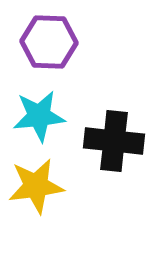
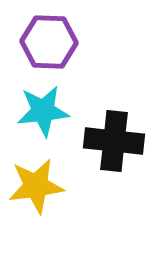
cyan star: moved 4 px right, 5 px up
